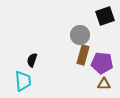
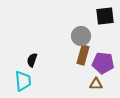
black square: rotated 12 degrees clockwise
gray circle: moved 1 px right, 1 px down
purple pentagon: moved 1 px right
brown triangle: moved 8 px left
